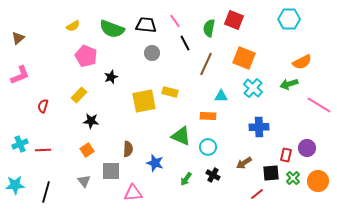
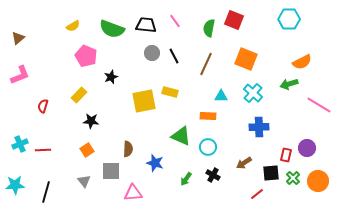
black line at (185, 43): moved 11 px left, 13 px down
orange square at (244, 58): moved 2 px right, 1 px down
cyan cross at (253, 88): moved 5 px down
